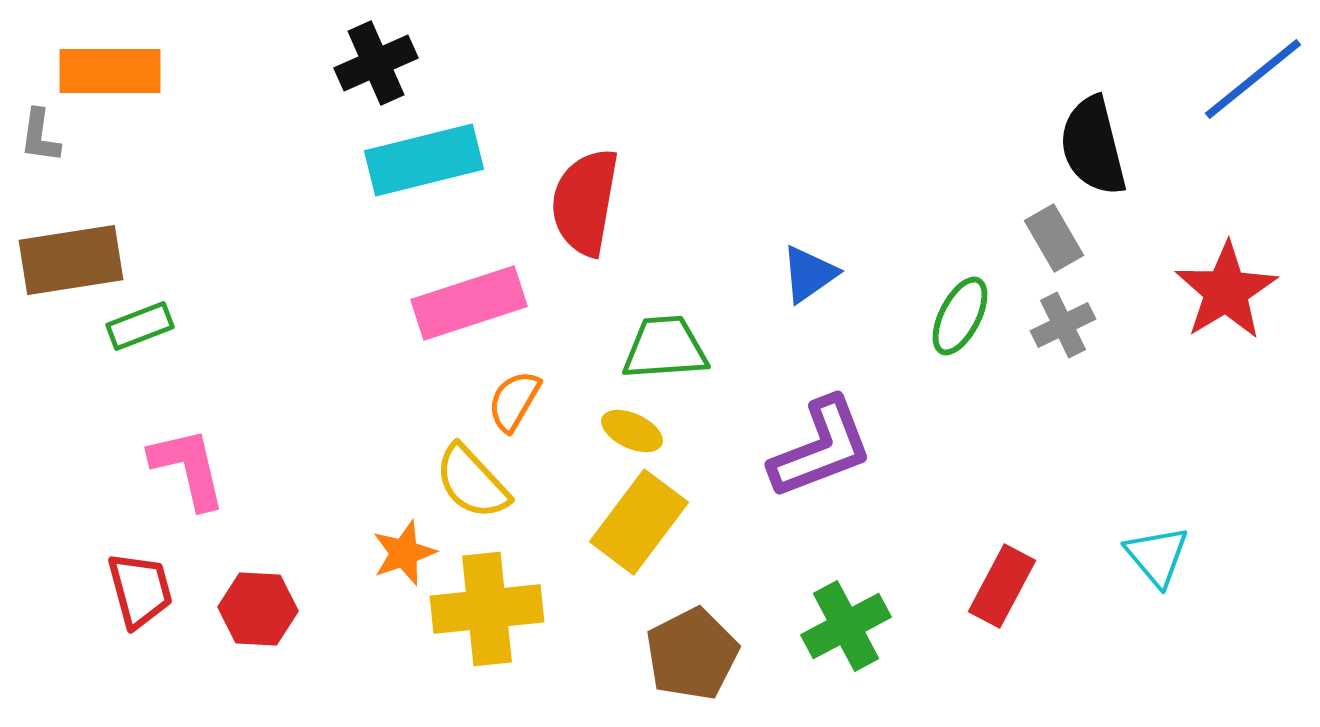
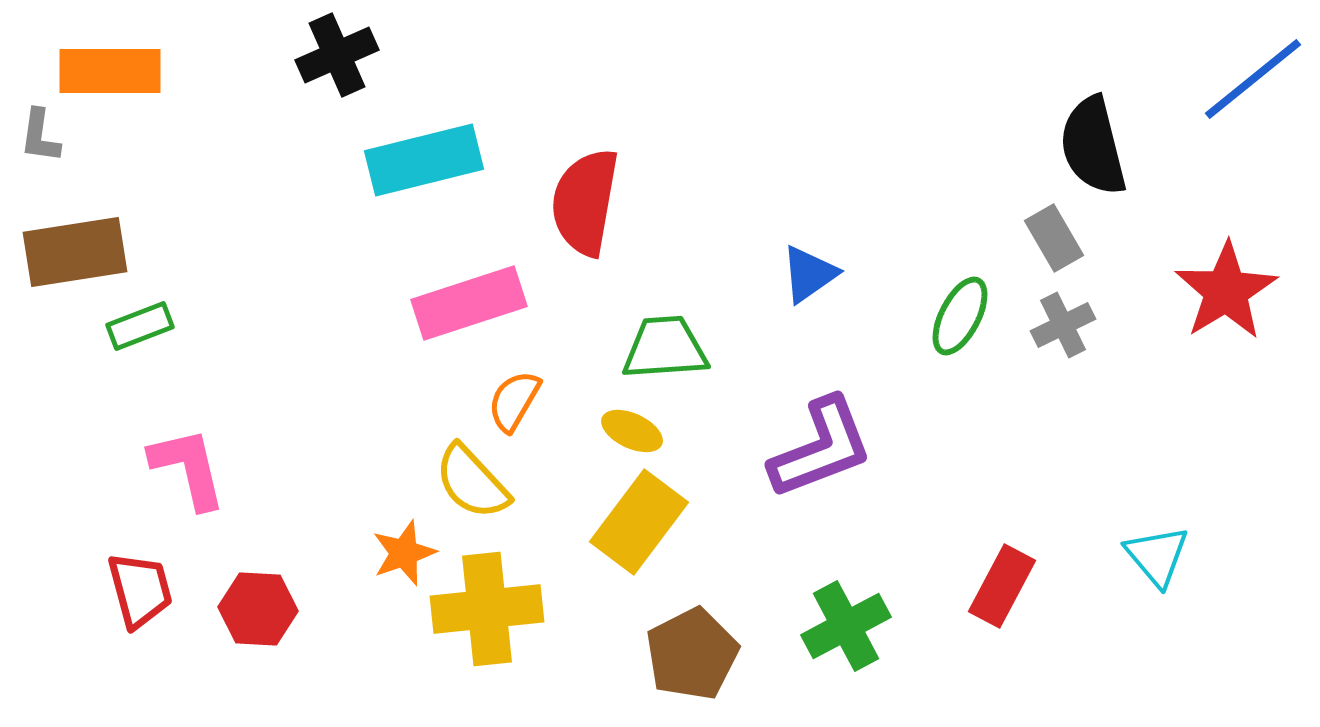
black cross: moved 39 px left, 8 px up
brown rectangle: moved 4 px right, 8 px up
